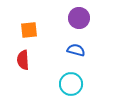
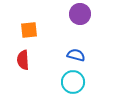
purple circle: moved 1 px right, 4 px up
blue semicircle: moved 5 px down
cyan circle: moved 2 px right, 2 px up
